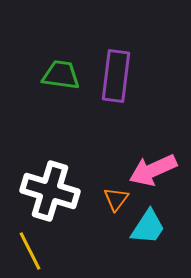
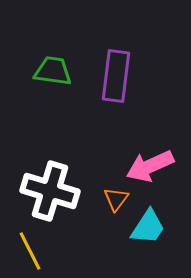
green trapezoid: moved 8 px left, 4 px up
pink arrow: moved 3 px left, 4 px up
